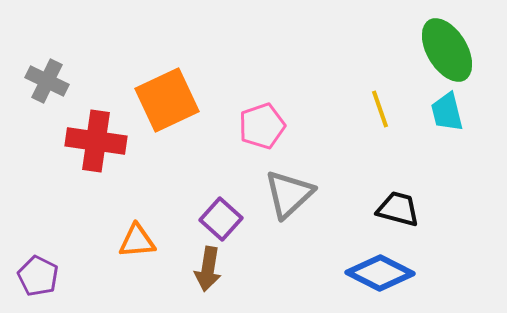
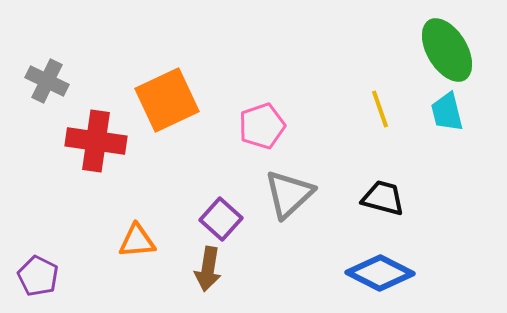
black trapezoid: moved 15 px left, 11 px up
